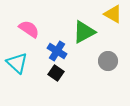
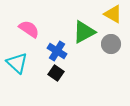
gray circle: moved 3 px right, 17 px up
